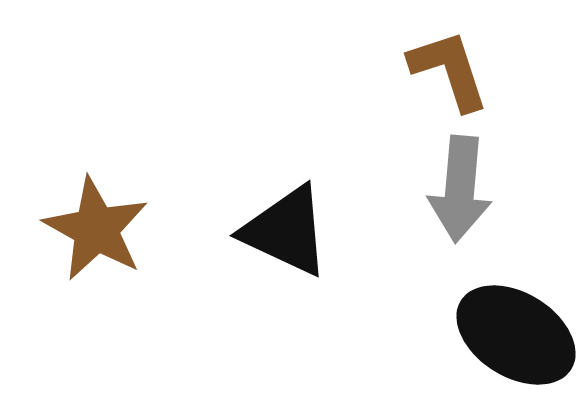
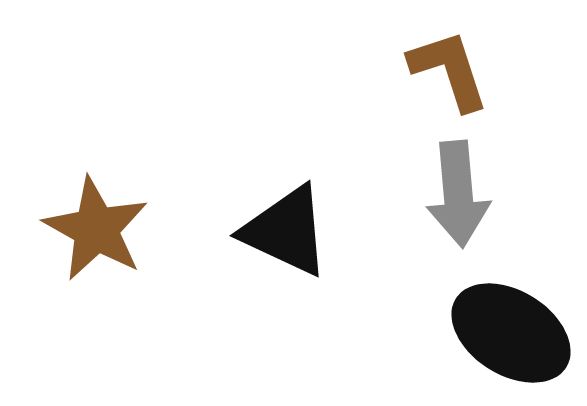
gray arrow: moved 2 px left, 5 px down; rotated 10 degrees counterclockwise
black ellipse: moved 5 px left, 2 px up
